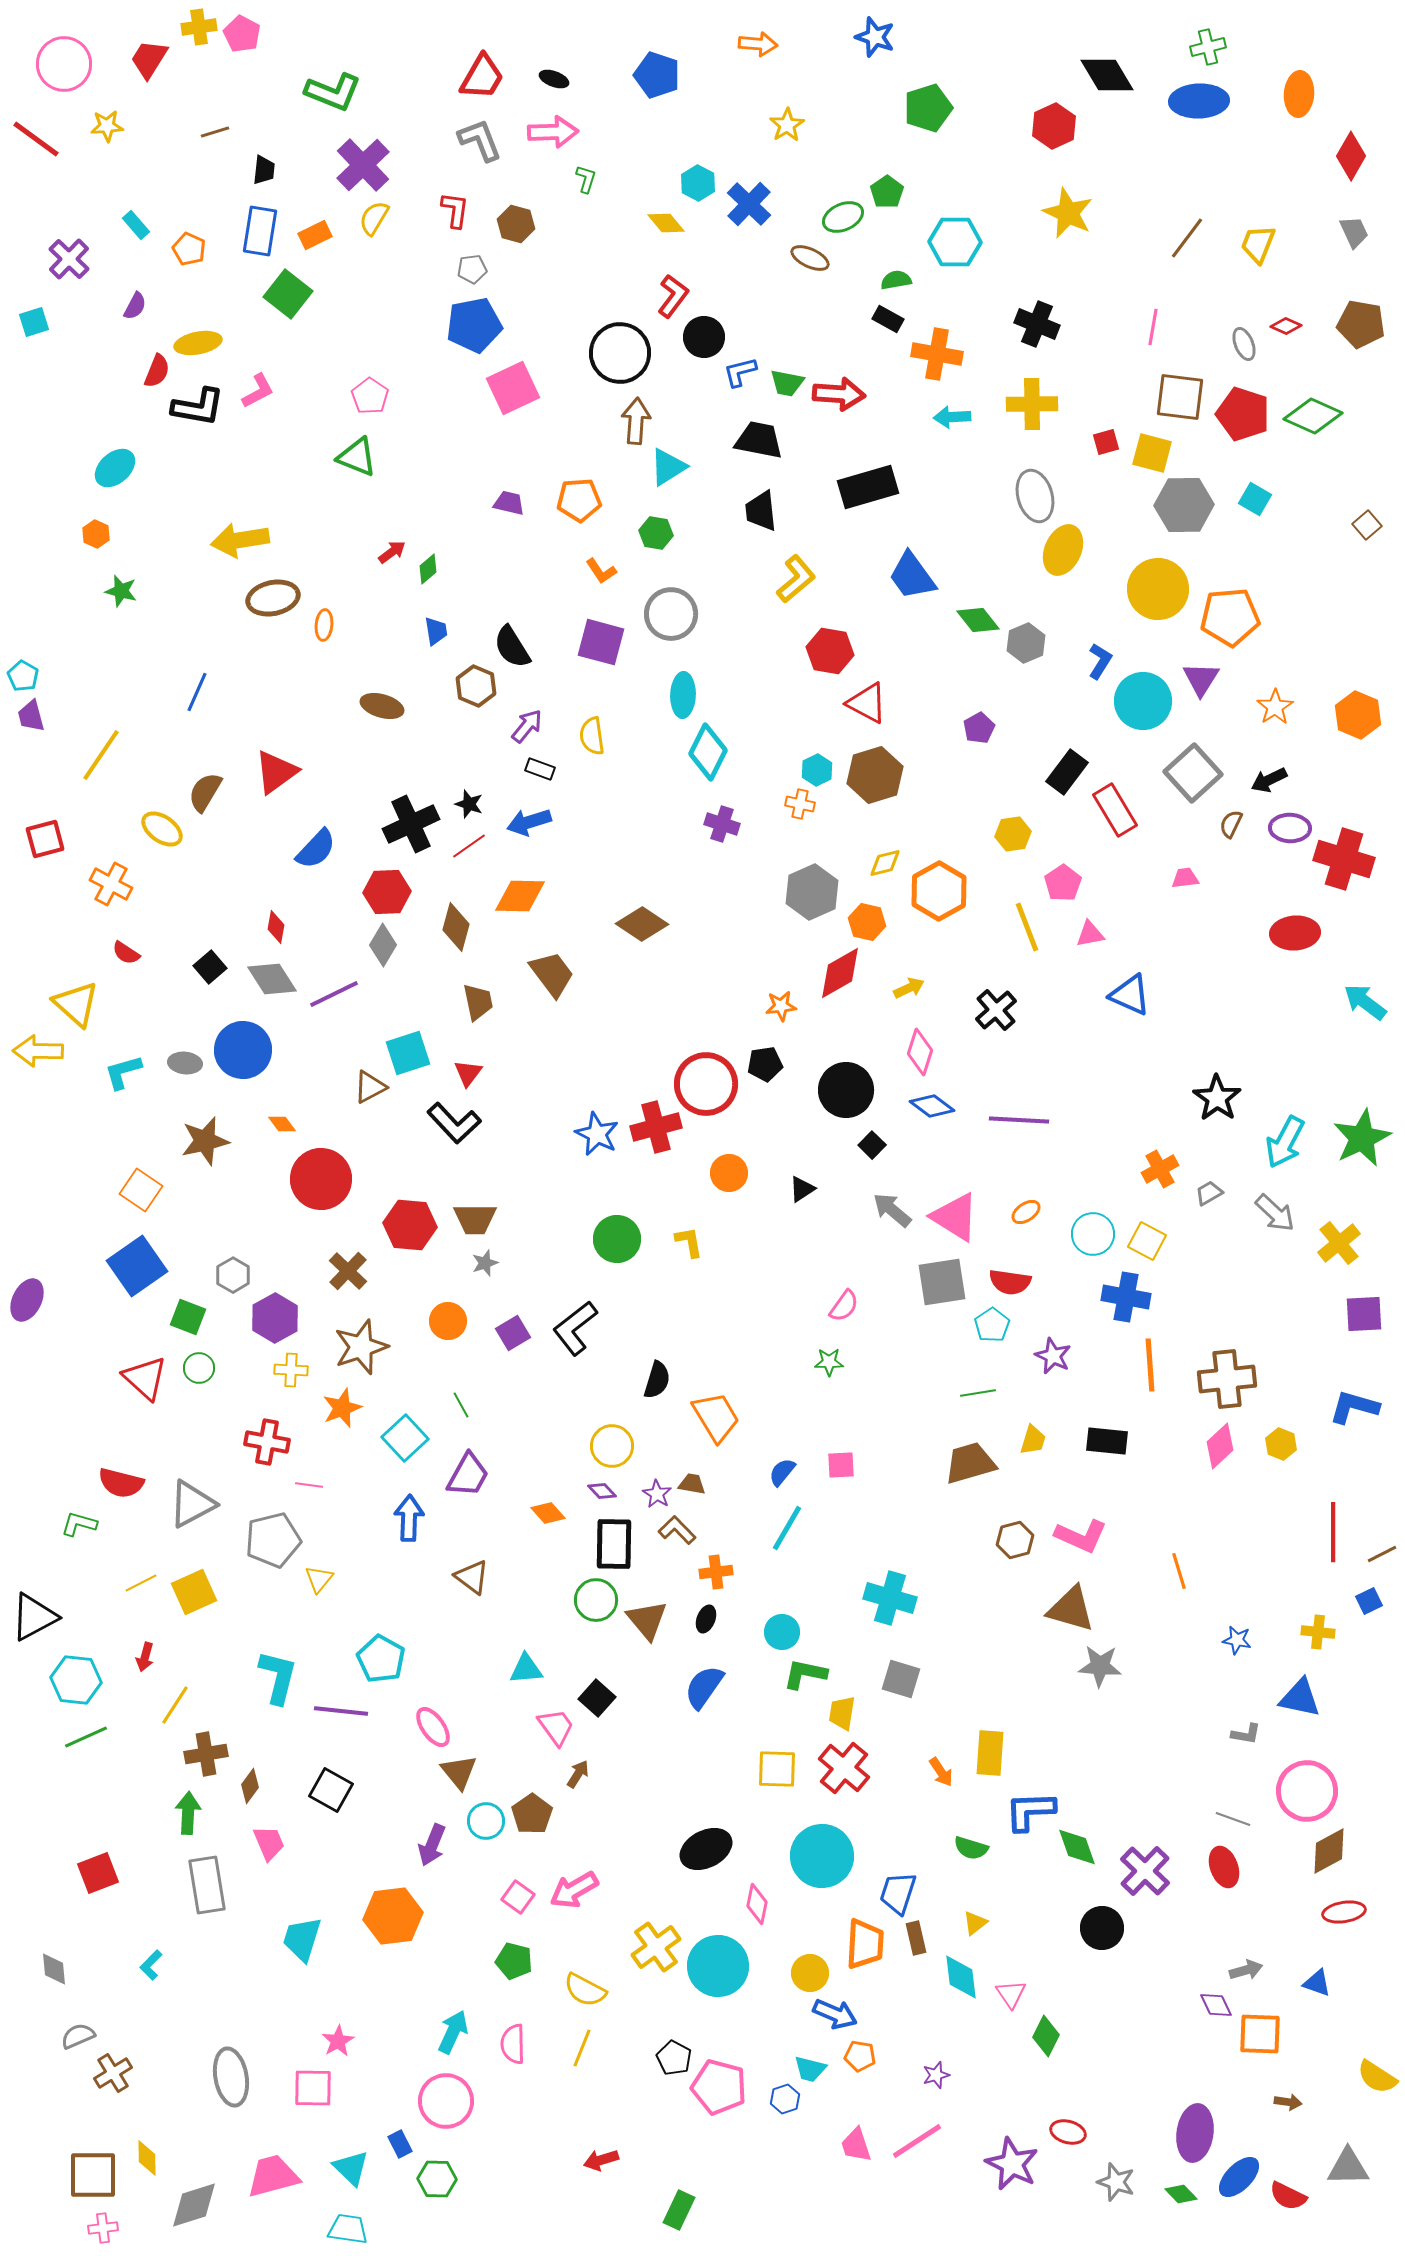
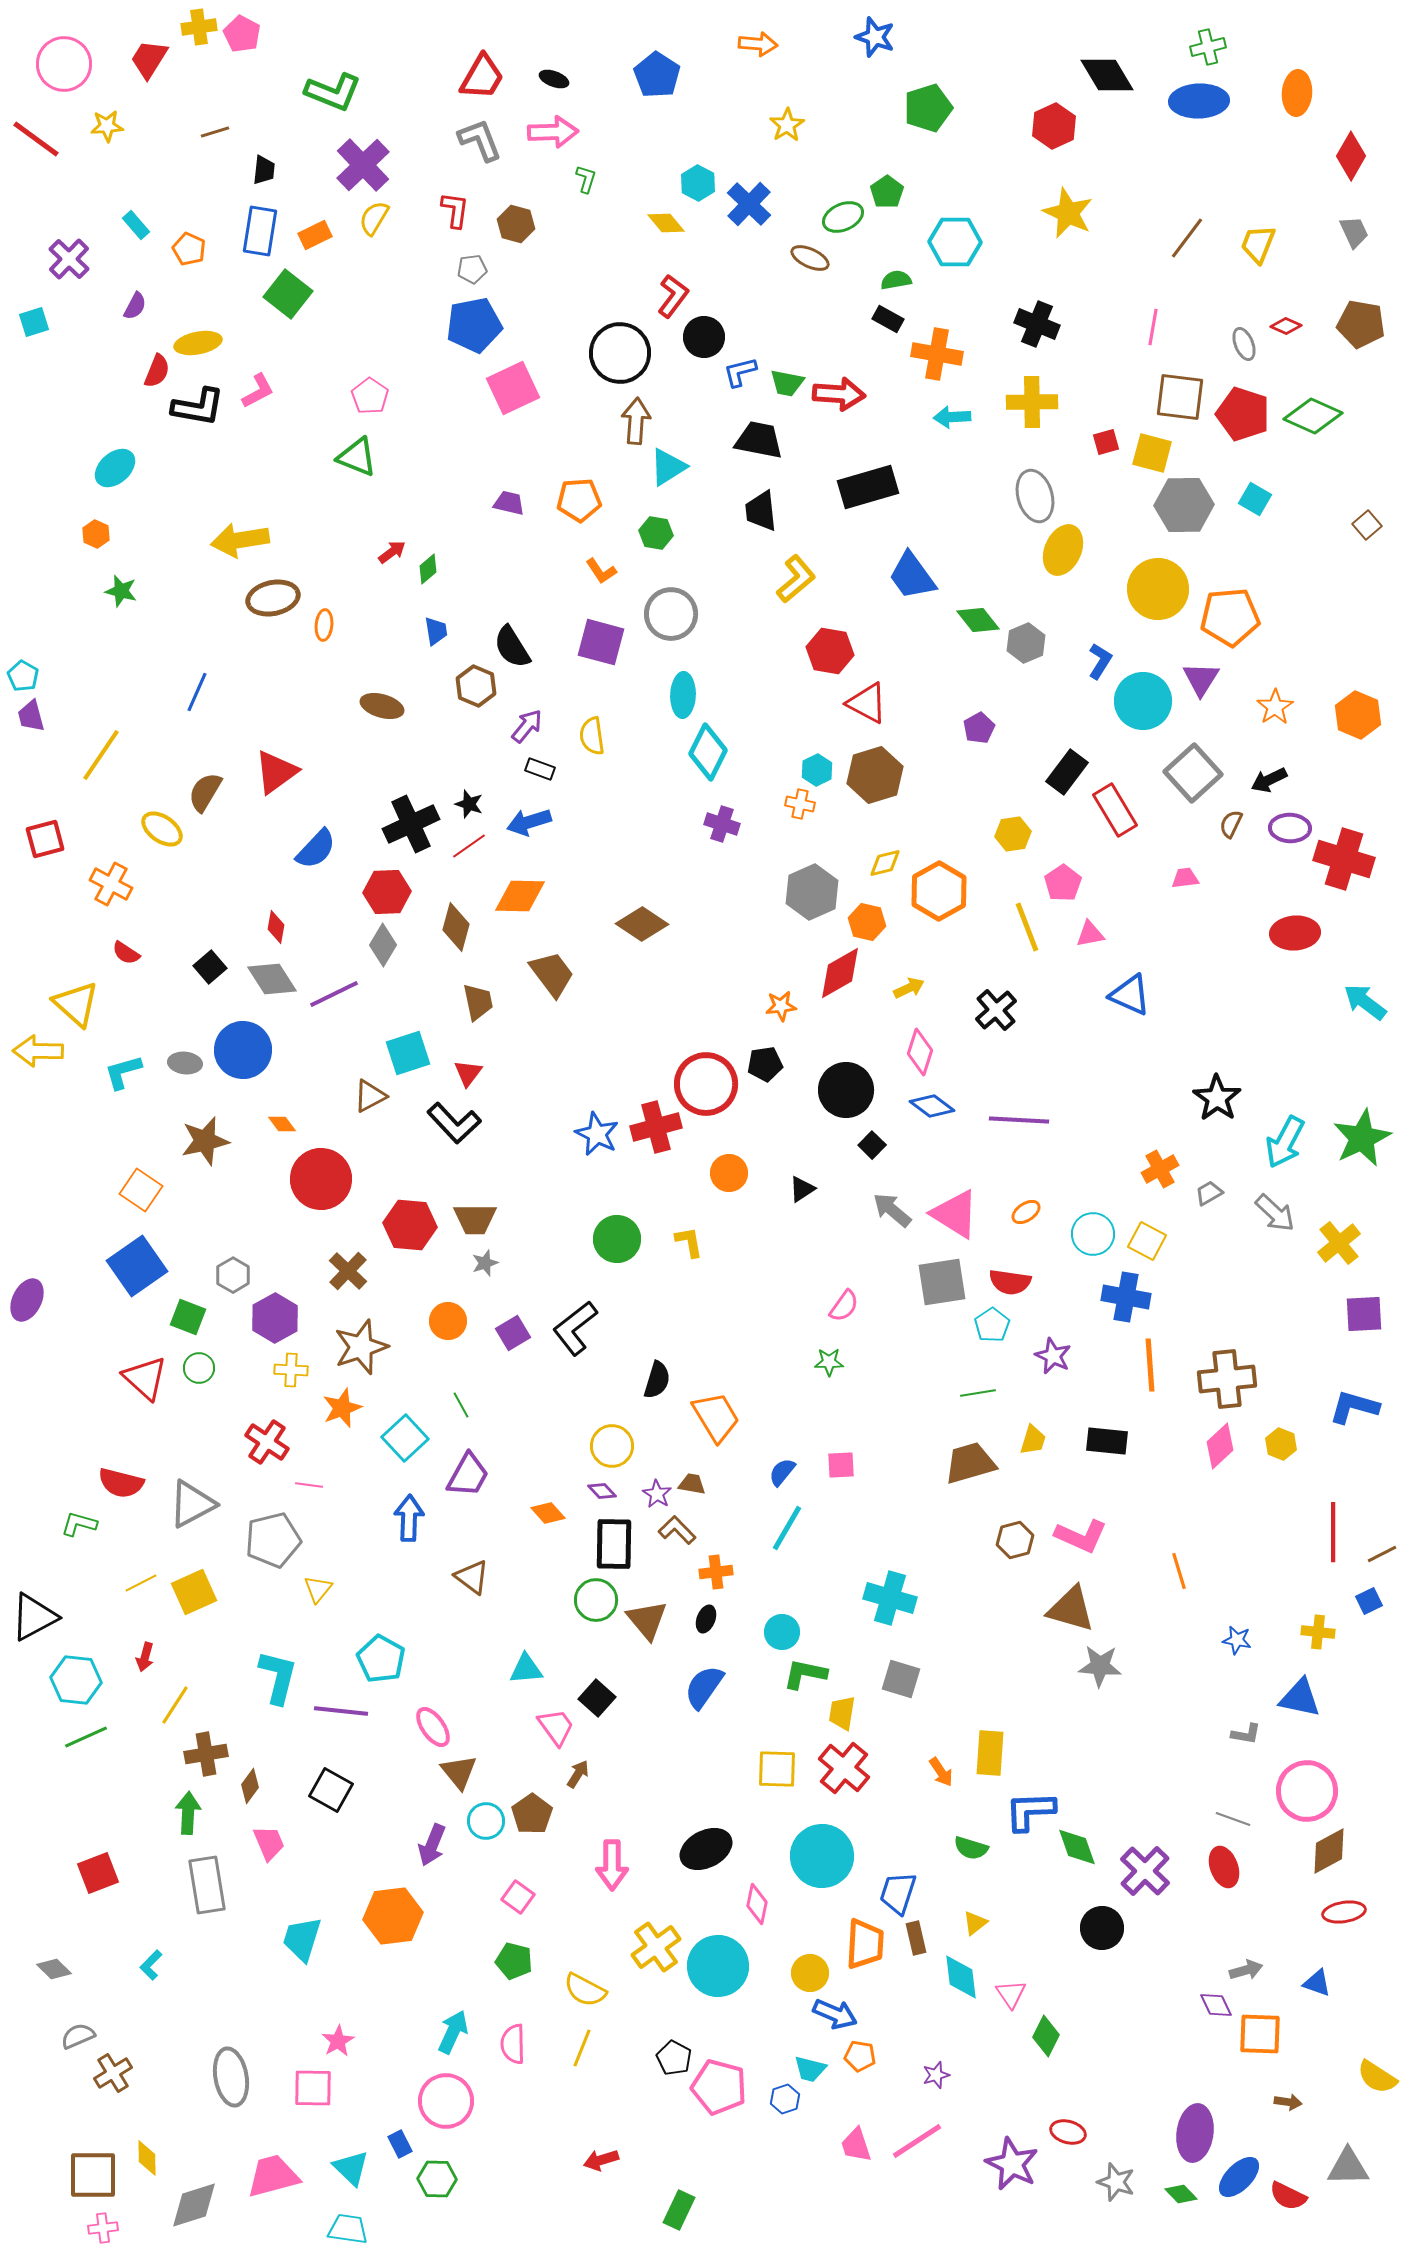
blue pentagon at (657, 75): rotated 15 degrees clockwise
orange ellipse at (1299, 94): moved 2 px left, 1 px up
yellow cross at (1032, 404): moved 2 px up
brown triangle at (370, 1087): moved 9 px down
pink triangle at (955, 1217): moved 3 px up
red cross at (267, 1442): rotated 24 degrees clockwise
yellow triangle at (319, 1579): moved 1 px left, 10 px down
pink arrow at (574, 1890): moved 38 px right, 25 px up; rotated 60 degrees counterclockwise
gray diamond at (54, 1969): rotated 40 degrees counterclockwise
